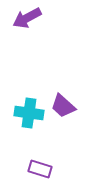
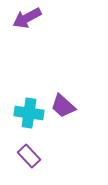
purple rectangle: moved 11 px left, 13 px up; rotated 30 degrees clockwise
